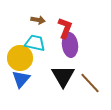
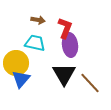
yellow circle: moved 4 px left, 5 px down
black triangle: moved 1 px right, 2 px up
